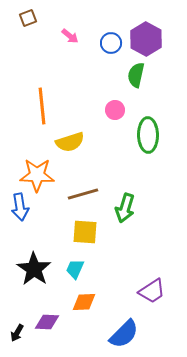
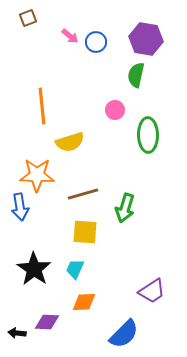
purple hexagon: rotated 20 degrees counterclockwise
blue circle: moved 15 px left, 1 px up
black arrow: rotated 66 degrees clockwise
